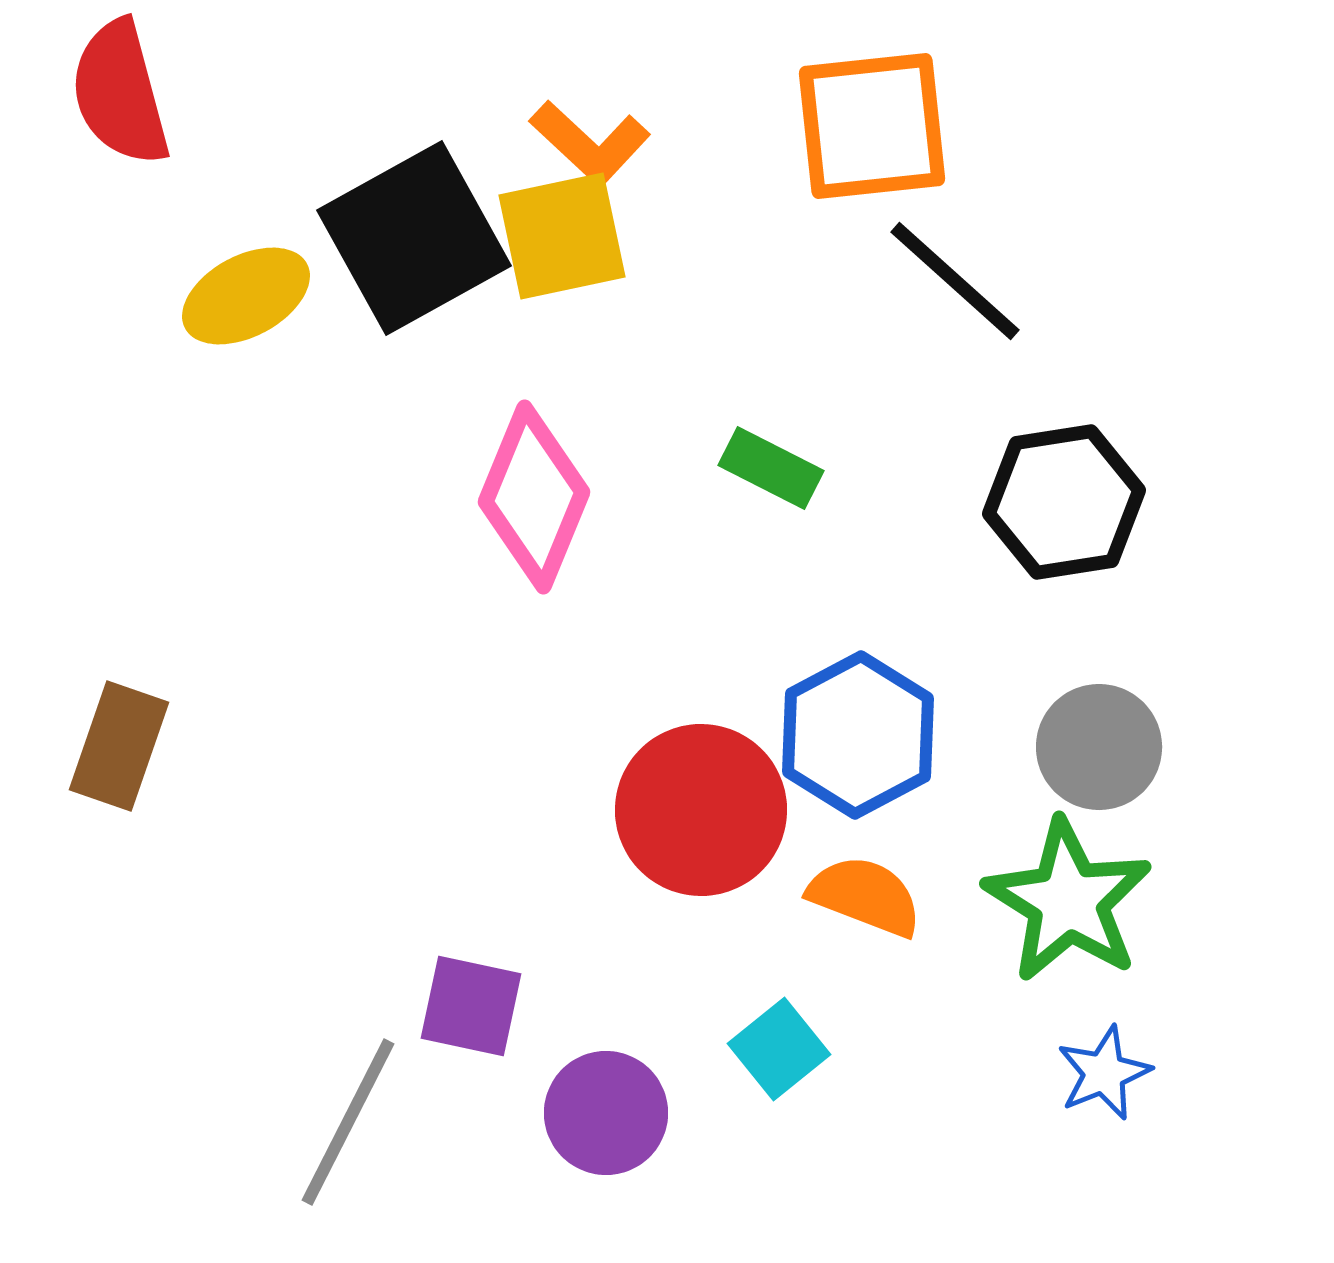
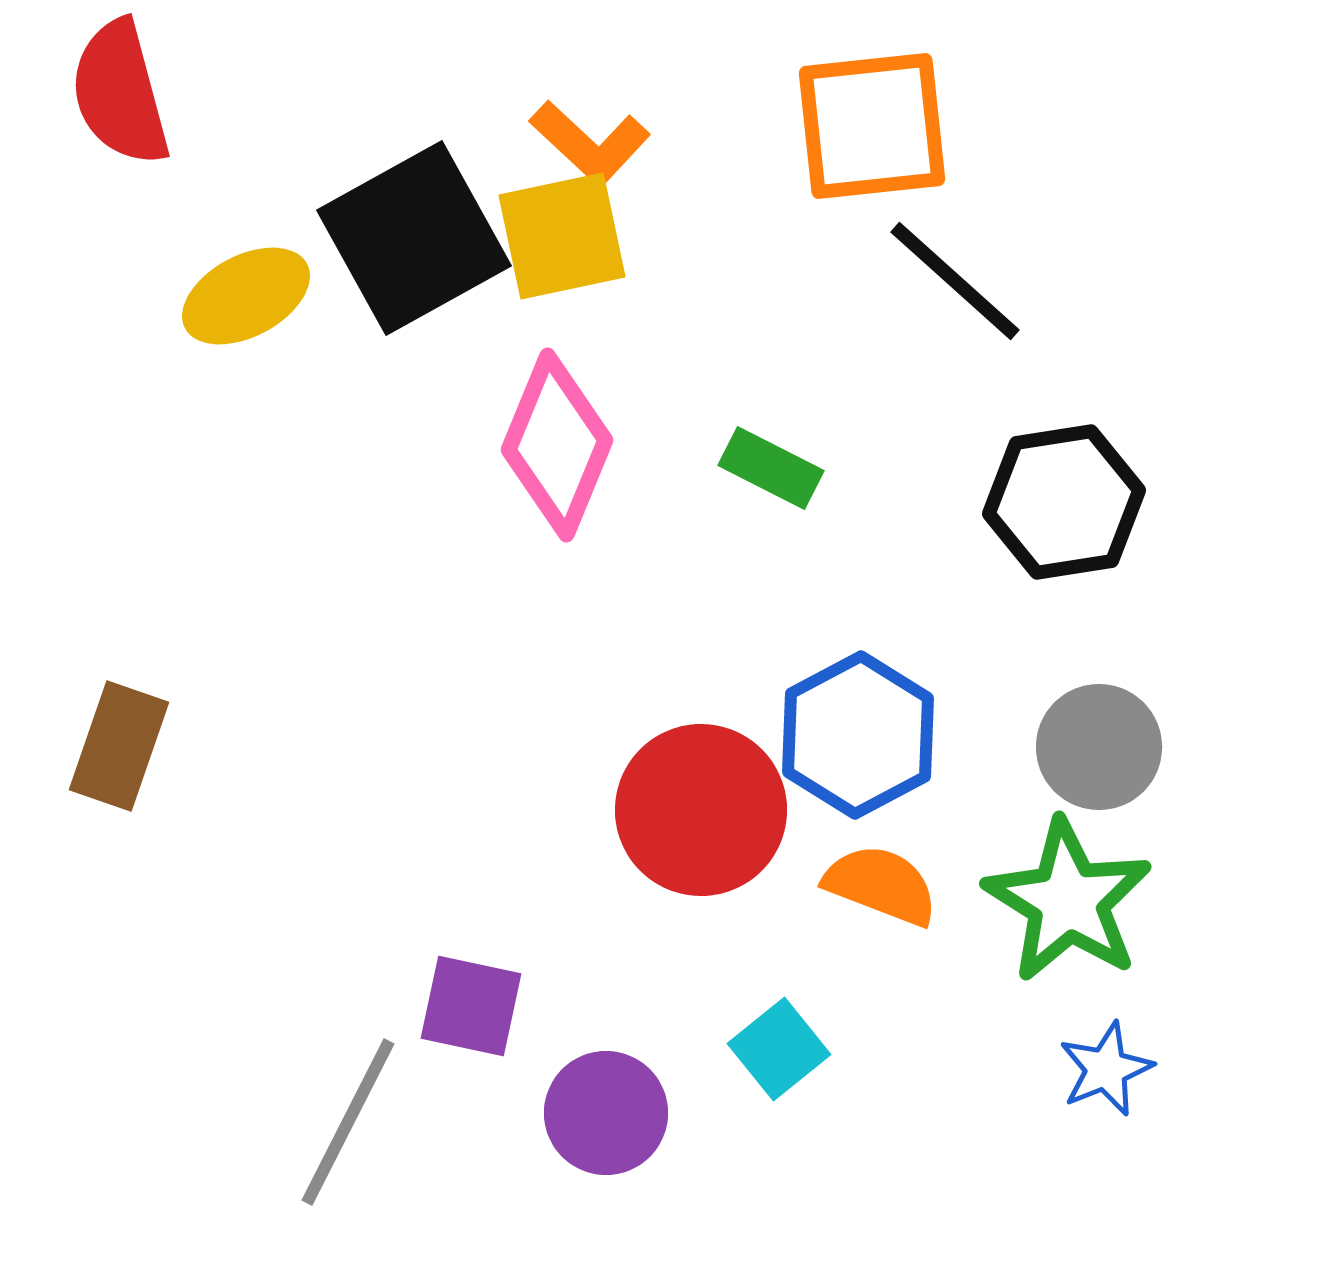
pink diamond: moved 23 px right, 52 px up
orange semicircle: moved 16 px right, 11 px up
blue star: moved 2 px right, 4 px up
